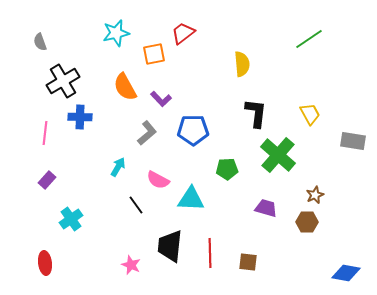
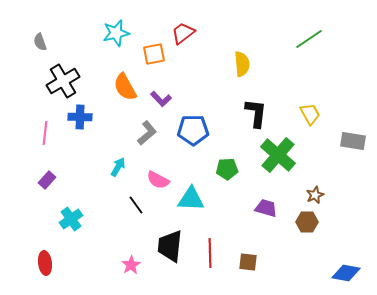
pink star: rotated 18 degrees clockwise
